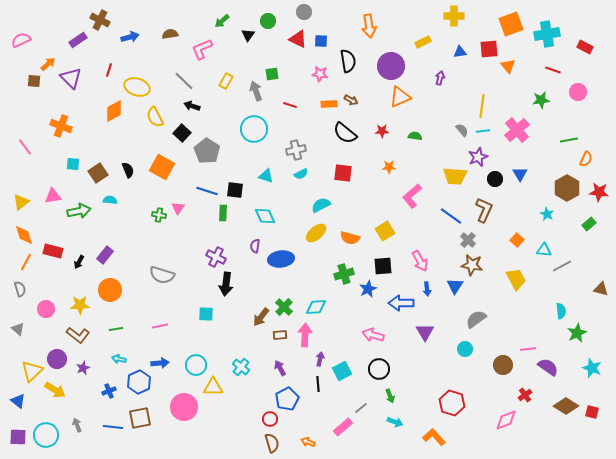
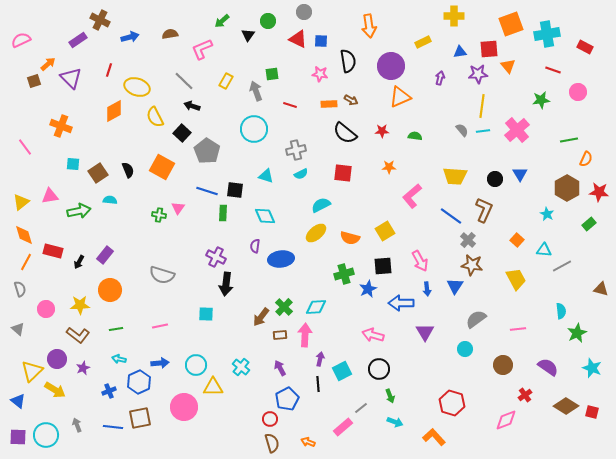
brown square at (34, 81): rotated 24 degrees counterclockwise
purple star at (478, 157): moved 83 px up; rotated 18 degrees clockwise
pink triangle at (53, 196): moved 3 px left
pink line at (528, 349): moved 10 px left, 20 px up
